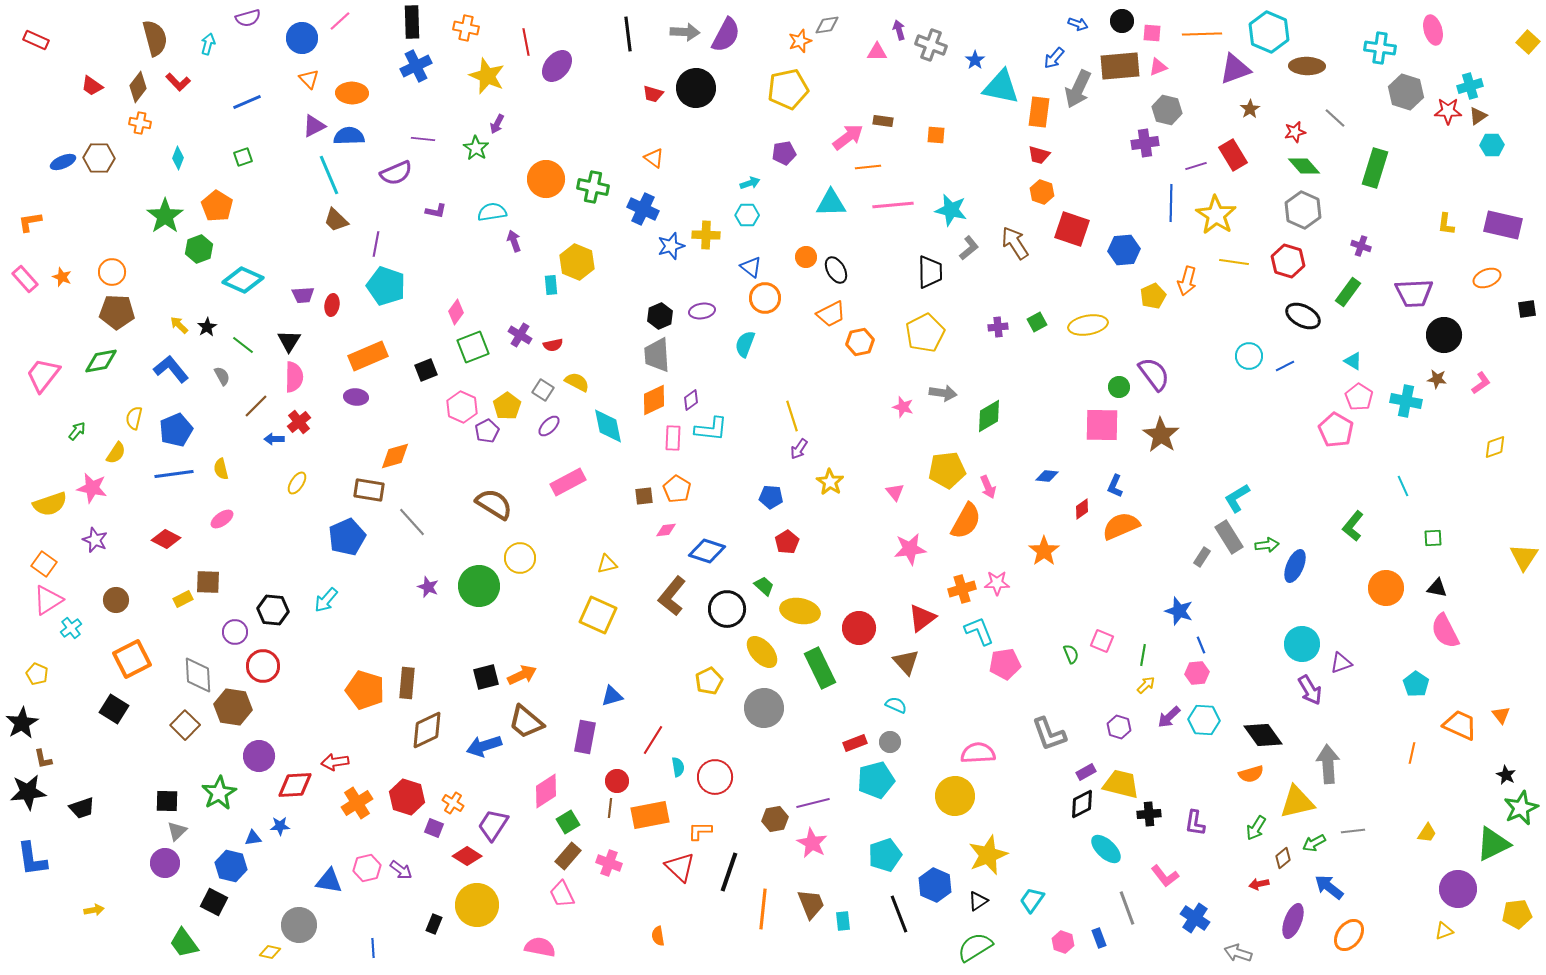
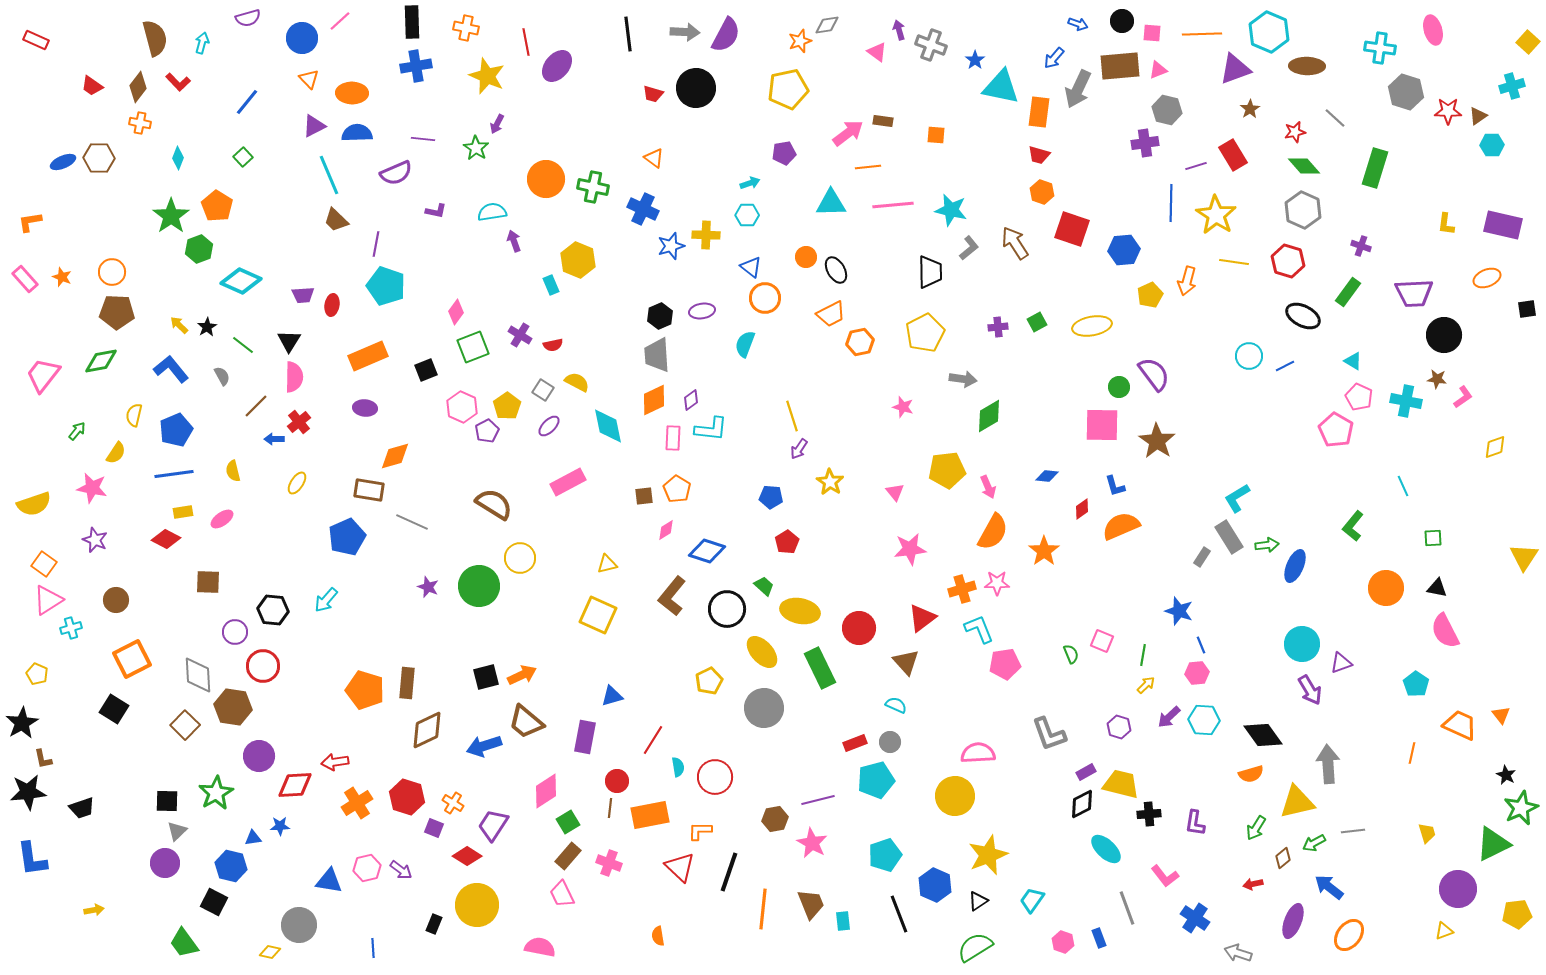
cyan arrow at (208, 44): moved 6 px left, 1 px up
pink triangle at (877, 52): rotated 35 degrees clockwise
blue cross at (416, 66): rotated 16 degrees clockwise
pink triangle at (1158, 67): moved 3 px down
cyan cross at (1470, 86): moved 42 px right
blue line at (247, 102): rotated 28 degrees counterclockwise
blue semicircle at (349, 136): moved 8 px right, 3 px up
pink arrow at (848, 137): moved 4 px up
green square at (243, 157): rotated 24 degrees counterclockwise
green star at (165, 216): moved 6 px right
yellow hexagon at (577, 262): moved 1 px right, 2 px up
cyan diamond at (243, 280): moved 2 px left, 1 px down
cyan rectangle at (551, 285): rotated 18 degrees counterclockwise
yellow pentagon at (1153, 296): moved 3 px left, 1 px up
yellow ellipse at (1088, 325): moved 4 px right, 1 px down
pink L-shape at (1481, 383): moved 18 px left, 14 px down
gray arrow at (943, 393): moved 20 px right, 14 px up
purple ellipse at (356, 397): moved 9 px right, 11 px down
pink pentagon at (1359, 397): rotated 8 degrees counterclockwise
yellow semicircle at (134, 418): moved 3 px up
brown star at (1161, 435): moved 4 px left, 6 px down
yellow semicircle at (221, 469): moved 12 px right, 2 px down
blue L-shape at (1115, 486): rotated 40 degrees counterclockwise
yellow semicircle at (50, 504): moved 16 px left
orange semicircle at (966, 521): moved 27 px right, 11 px down
gray line at (412, 522): rotated 24 degrees counterclockwise
pink diamond at (666, 530): rotated 25 degrees counterclockwise
yellow rectangle at (183, 599): moved 87 px up; rotated 18 degrees clockwise
cyan cross at (71, 628): rotated 20 degrees clockwise
cyan L-shape at (979, 631): moved 2 px up
green star at (219, 793): moved 3 px left
purple line at (813, 803): moved 5 px right, 3 px up
yellow trapezoid at (1427, 833): rotated 50 degrees counterclockwise
red arrow at (1259, 884): moved 6 px left
